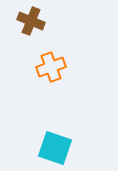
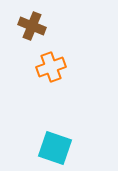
brown cross: moved 1 px right, 5 px down
